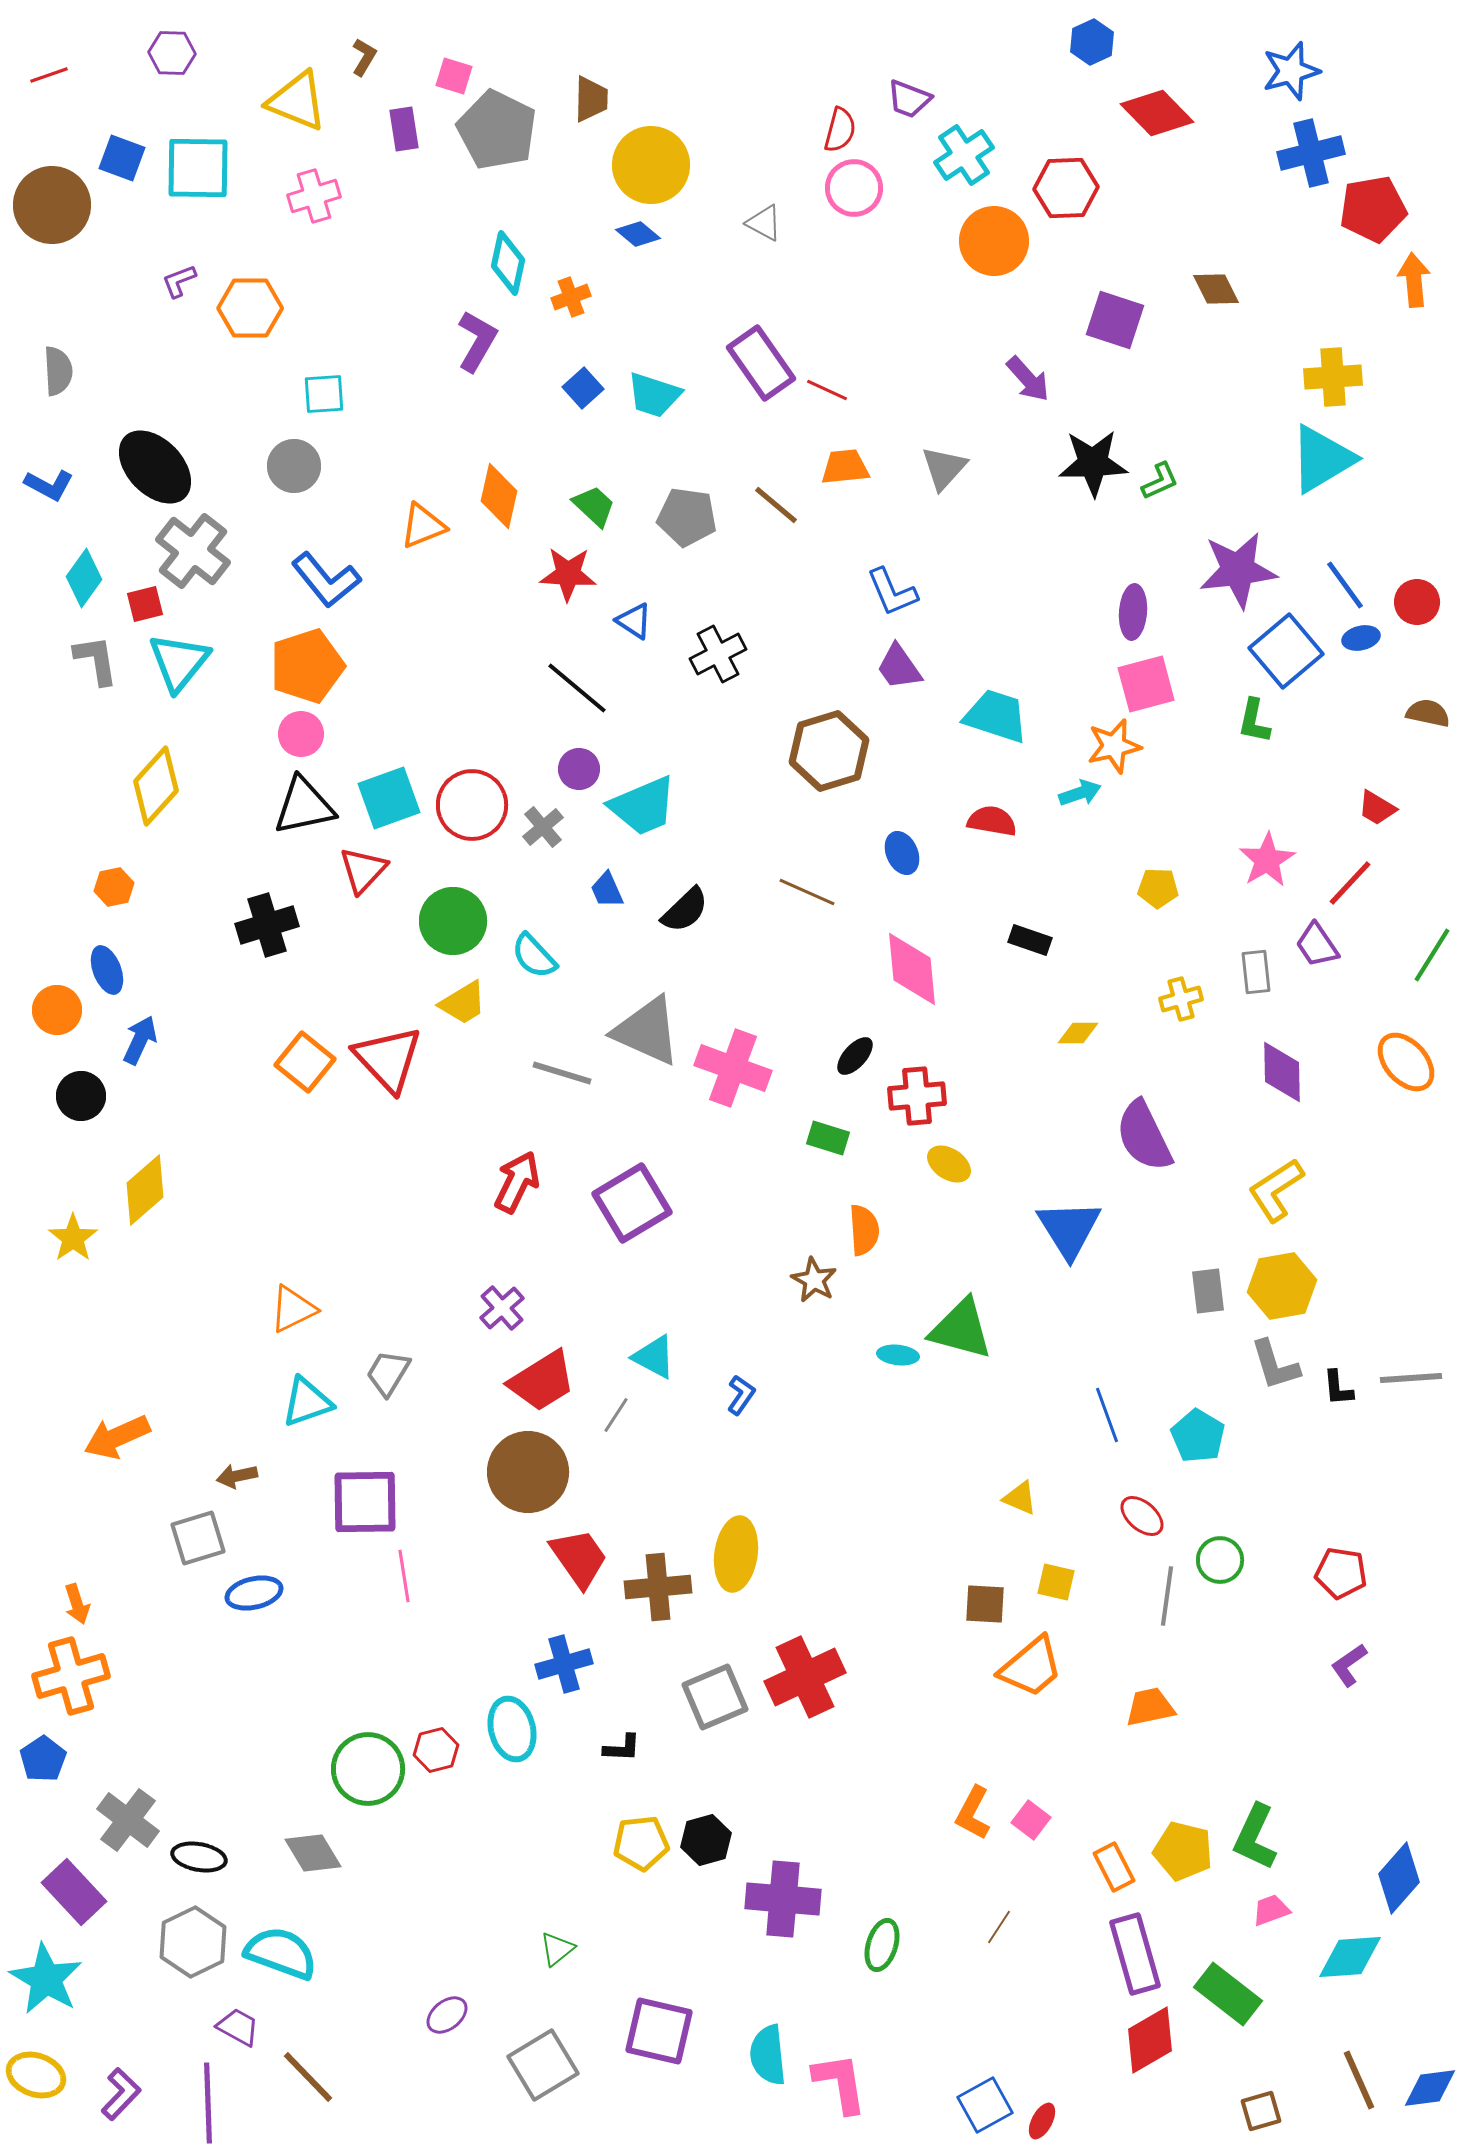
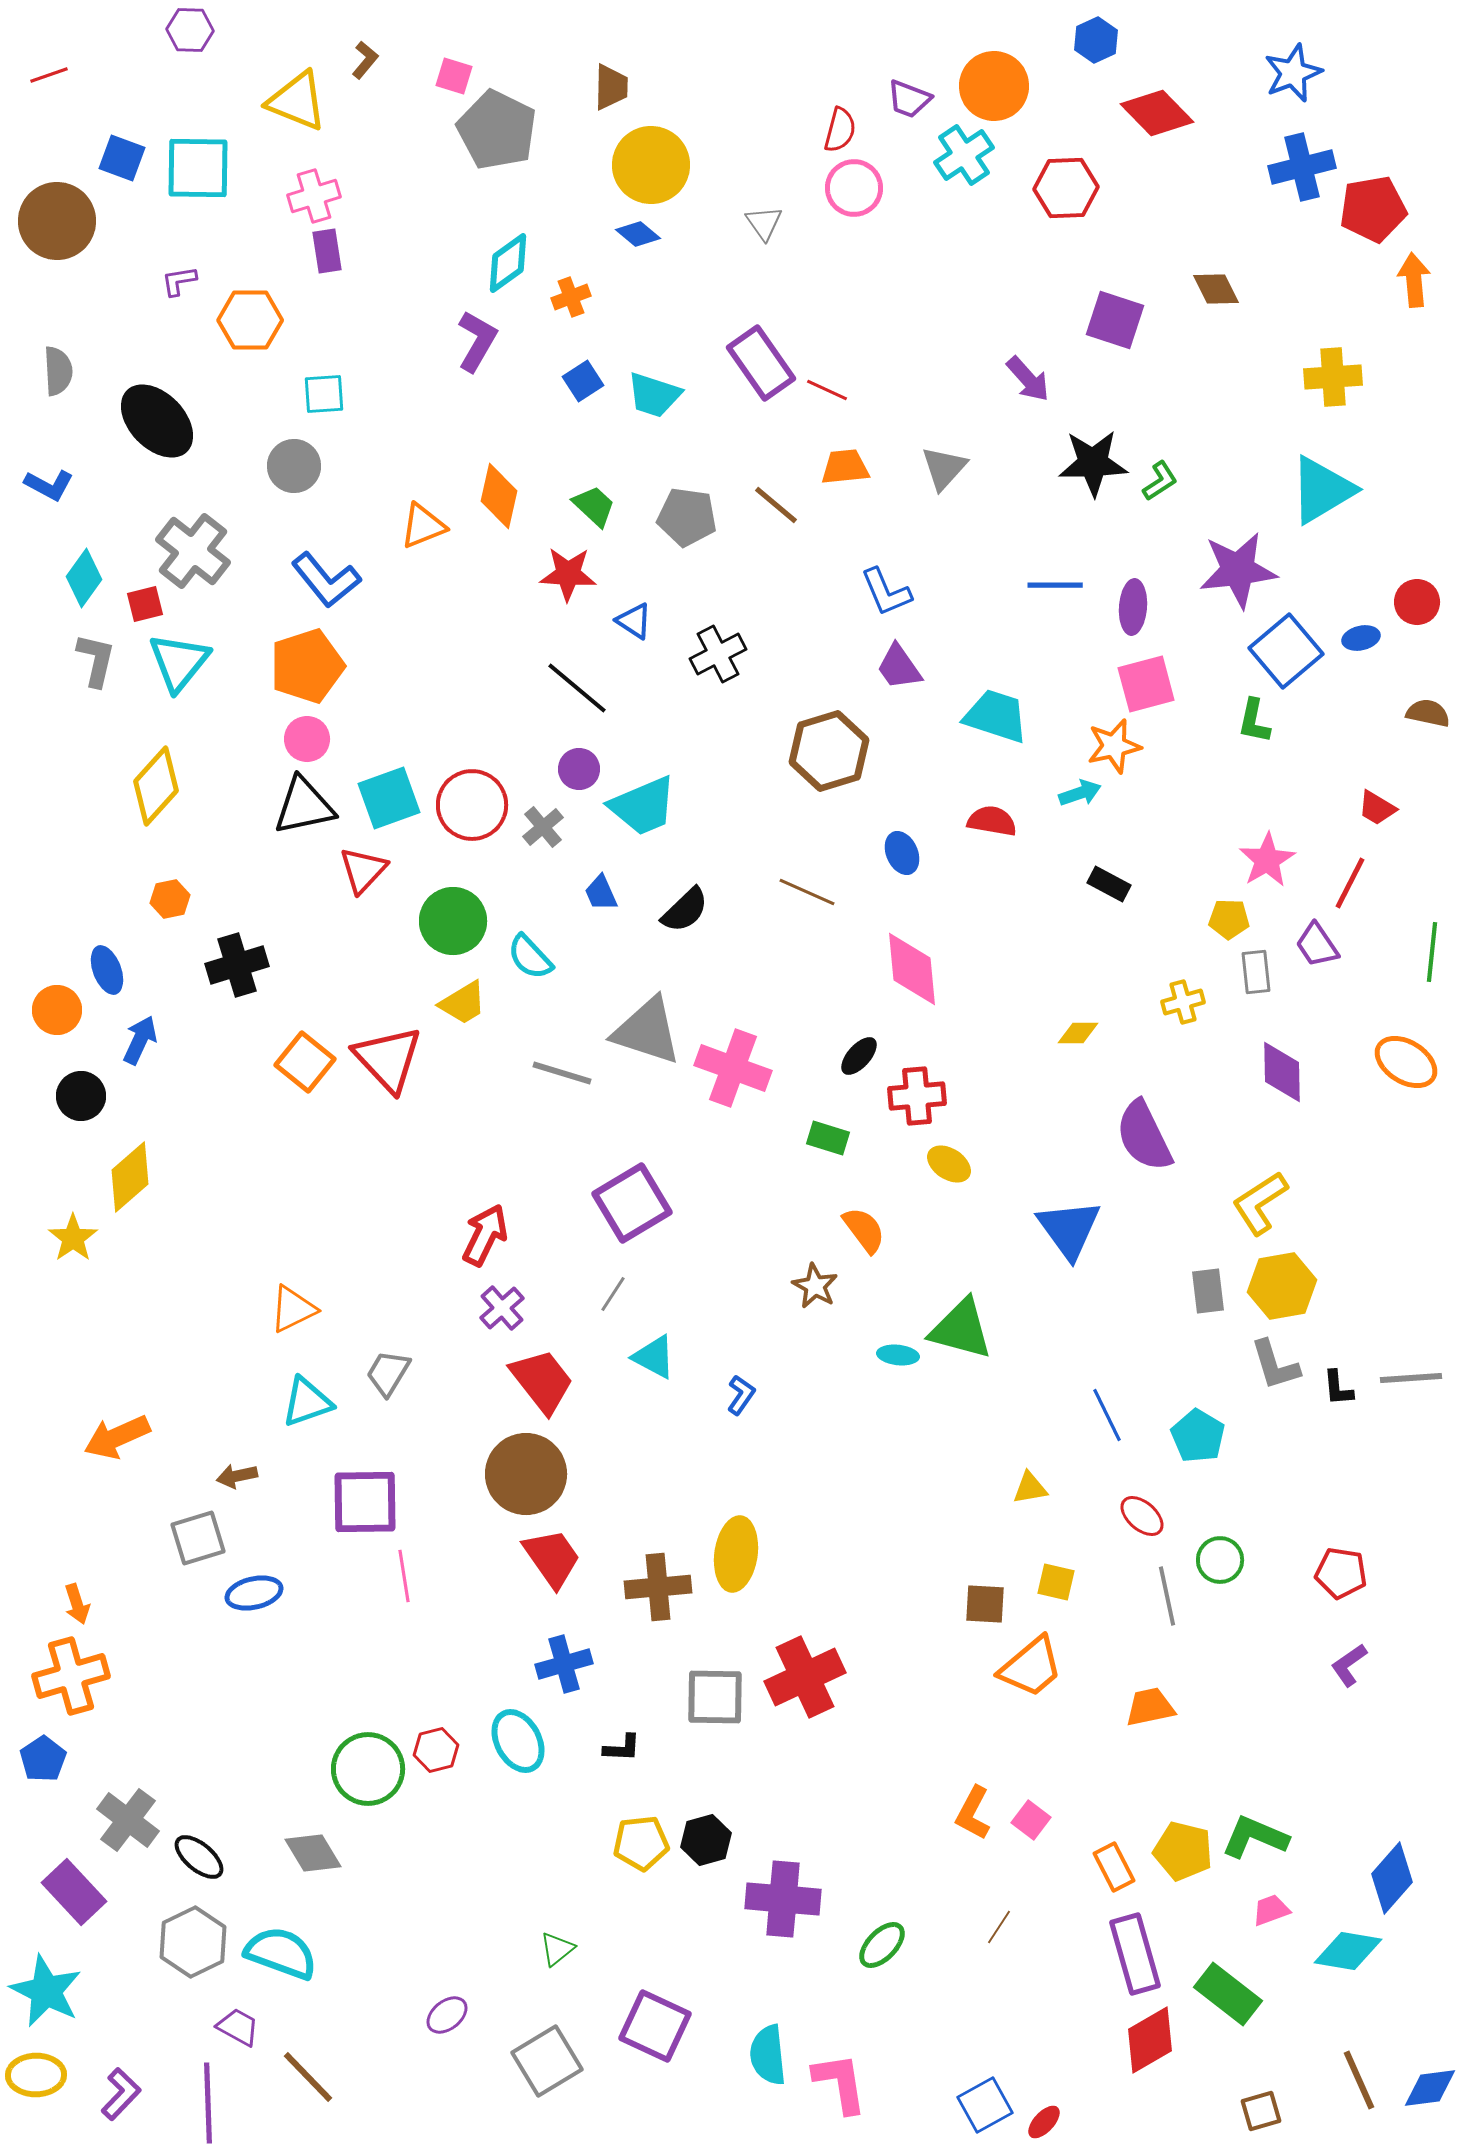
blue hexagon at (1092, 42): moved 4 px right, 2 px up
purple hexagon at (172, 53): moved 18 px right, 23 px up
brown L-shape at (364, 57): moved 1 px right, 3 px down; rotated 9 degrees clockwise
blue star at (1291, 71): moved 2 px right, 2 px down; rotated 6 degrees counterclockwise
brown trapezoid at (591, 99): moved 20 px right, 12 px up
purple rectangle at (404, 129): moved 77 px left, 122 px down
blue cross at (1311, 153): moved 9 px left, 14 px down
brown circle at (52, 205): moved 5 px right, 16 px down
gray triangle at (764, 223): rotated 27 degrees clockwise
orange circle at (994, 241): moved 155 px up
cyan diamond at (508, 263): rotated 42 degrees clockwise
purple L-shape at (179, 281): rotated 12 degrees clockwise
orange hexagon at (250, 308): moved 12 px down
blue square at (583, 388): moved 7 px up; rotated 9 degrees clockwise
cyan triangle at (1322, 459): moved 31 px down
black ellipse at (155, 467): moved 2 px right, 46 px up
green L-shape at (1160, 481): rotated 9 degrees counterclockwise
blue line at (1345, 585): moved 290 px left; rotated 54 degrees counterclockwise
blue L-shape at (892, 592): moved 6 px left
purple ellipse at (1133, 612): moved 5 px up
gray L-shape at (96, 660): rotated 22 degrees clockwise
pink circle at (301, 734): moved 6 px right, 5 px down
red line at (1350, 883): rotated 16 degrees counterclockwise
orange hexagon at (114, 887): moved 56 px right, 12 px down
yellow pentagon at (1158, 888): moved 71 px right, 31 px down
blue trapezoid at (607, 890): moved 6 px left, 3 px down
black cross at (267, 925): moved 30 px left, 40 px down
black rectangle at (1030, 940): moved 79 px right, 56 px up; rotated 9 degrees clockwise
green line at (1432, 955): moved 3 px up; rotated 26 degrees counterclockwise
cyan semicircle at (534, 956): moved 4 px left, 1 px down
yellow cross at (1181, 999): moved 2 px right, 3 px down
gray triangle at (647, 1031): rotated 6 degrees counterclockwise
black ellipse at (855, 1056): moved 4 px right
orange ellipse at (1406, 1062): rotated 16 degrees counterclockwise
red arrow at (517, 1182): moved 32 px left, 53 px down
yellow diamond at (145, 1190): moved 15 px left, 13 px up
yellow L-shape at (1276, 1190): moved 16 px left, 13 px down
blue triangle at (1069, 1229): rotated 4 degrees counterclockwise
orange semicircle at (864, 1230): rotated 33 degrees counterclockwise
brown star at (814, 1280): moved 1 px right, 6 px down
red trapezoid at (542, 1381): rotated 96 degrees counterclockwise
gray line at (616, 1415): moved 3 px left, 121 px up
blue line at (1107, 1415): rotated 6 degrees counterclockwise
brown circle at (528, 1472): moved 2 px left, 2 px down
yellow triangle at (1020, 1498): moved 10 px right, 10 px up; rotated 33 degrees counterclockwise
red trapezoid at (579, 1558): moved 27 px left
gray line at (1167, 1596): rotated 20 degrees counterclockwise
gray square at (715, 1697): rotated 24 degrees clockwise
cyan ellipse at (512, 1729): moved 6 px right, 12 px down; rotated 14 degrees counterclockwise
green L-shape at (1255, 1837): rotated 88 degrees clockwise
black ellipse at (199, 1857): rotated 30 degrees clockwise
blue diamond at (1399, 1878): moved 7 px left
green ellipse at (882, 1945): rotated 27 degrees clockwise
cyan diamond at (1350, 1957): moved 2 px left, 6 px up; rotated 14 degrees clockwise
cyan star at (46, 1979): moved 12 px down; rotated 4 degrees counterclockwise
purple square at (659, 2031): moved 4 px left, 5 px up; rotated 12 degrees clockwise
gray square at (543, 2065): moved 4 px right, 4 px up
yellow ellipse at (36, 2075): rotated 20 degrees counterclockwise
red ellipse at (1042, 2121): moved 2 px right, 1 px down; rotated 15 degrees clockwise
